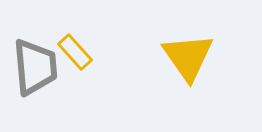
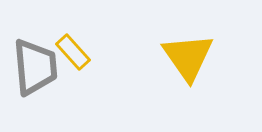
yellow rectangle: moved 2 px left
